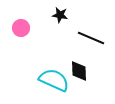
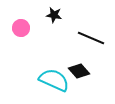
black star: moved 6 px left
black diamond: rotated 40 degrees counterclockwise
